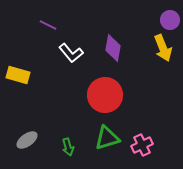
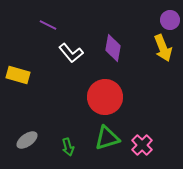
red circle: moved 2 px down
pink cross: rotated 20 degrees counterclockwise
